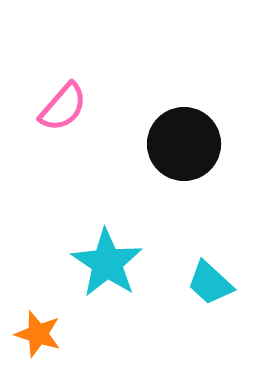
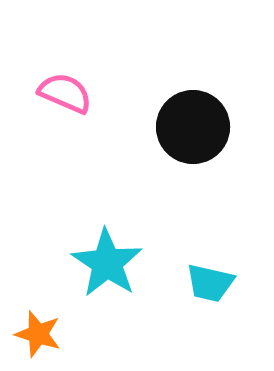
pink semicircle: moved 2 px right, 14 px up; rotated 108 degrees counterclockwise
black circle: moved 9 px right, 17 px up
cyan trapezoid: rotated 30 degrees counterclockwise
